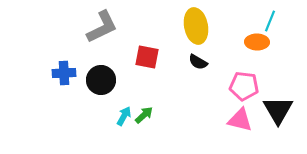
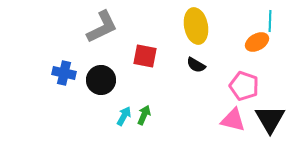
cyan line: rotated 20 degrees counterclockwise
orange ellipse: rotated 30 degrees counterclockwise
red square: moved 2 px left, 1 px up
black semicircle: moved 2 px left, 3 px down
blue cross: rotated 15 degrees clockwise
pink pentagon: rotated 12 degrees clockwise
black triangle: moved 8 px left, 9 px down
green arrow: rotated 24 degrees counterclockwise
pink triangle: moved 7 px left
